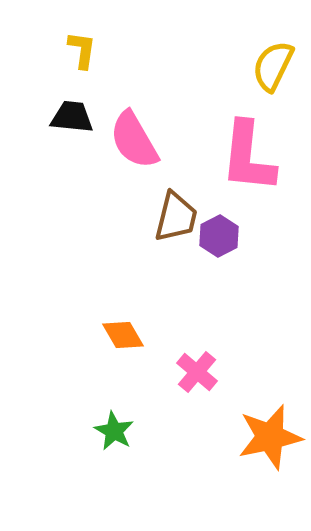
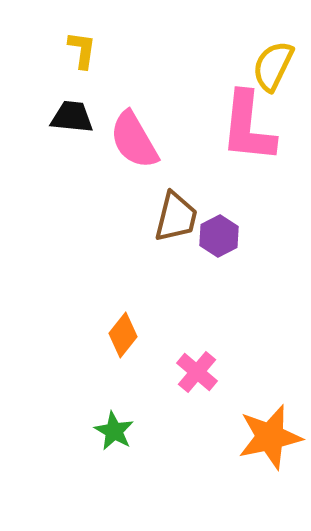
pink L-shape: moved 30 px up
orange diamond: rotated 69 degrees clockwise
